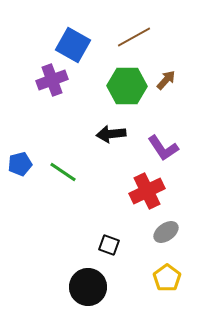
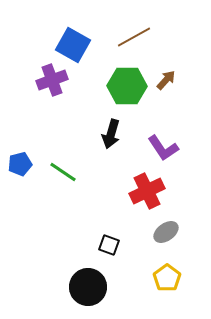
black arrow: rotated 68 degrees counterclockwise
